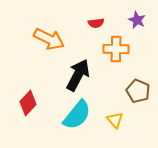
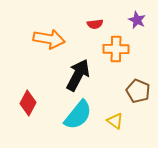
red semicircle: moved 1 px left, 1 px down
orange arrow: rotated 16 degrees counterclockwise
red diamond: rotated 15 degrees counterclockwise
cyan semicircle: moved 1 px right
yellow triangle: moved 1 px down; rotated 12 degrees counterclockwise
